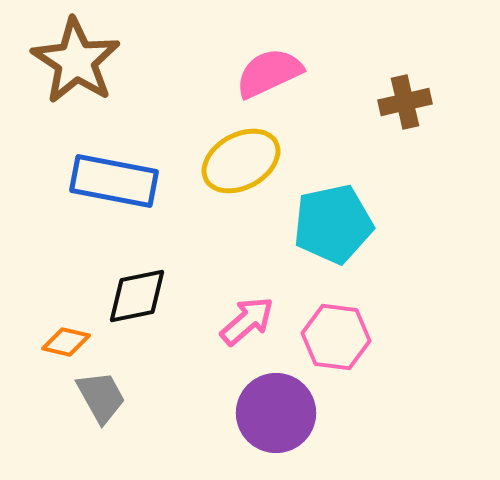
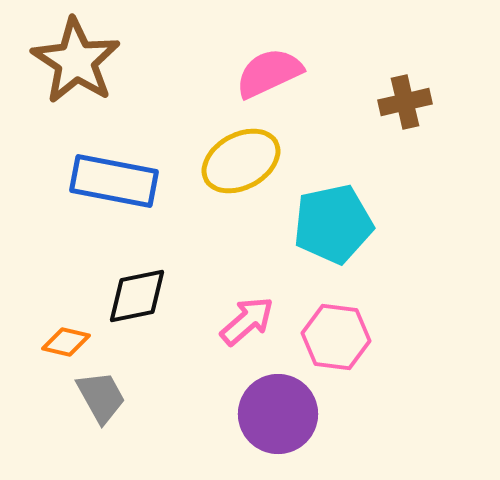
purple circle: moved 2 px right, 1 px down
